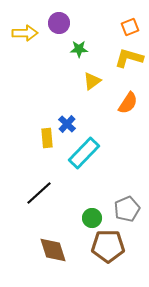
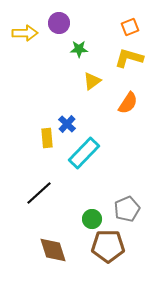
green circle: moved 1 px down
